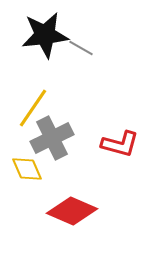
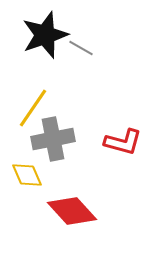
black star: rotated 12 degrees counterclockwise
gray cross: moved 1 px right, 1 px down; rotated 15 degrees clockwise
red L-shape: moved 3 px right, 2 px up
yellow diamond: moved 6 px down
red diamond: rotated 24 degrees clockwise
